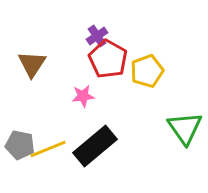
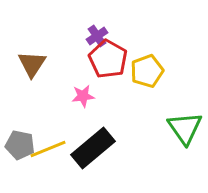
black rectangle: moved 2 px left, 2 px down
